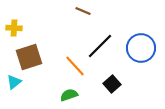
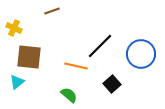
brown line: moved 31 px left; rotated 42 degrees counterclockwise
yellow cross: rotated 21 degrees clockwise
blue circle: moved 6 px down
brown square: rotated 24 degrees clockwise
orange line: moved 1 px right; rotated 35 degrees counterclockwise
cyan triangle: moved 3 px right
green semicircle: rotated 60 degrees clockwise
